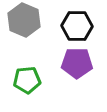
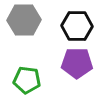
gray hexagon: rotated 24 degrees counterclockwise
green pentagon: rotated 12 degrees clockwise
